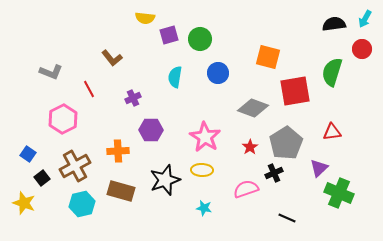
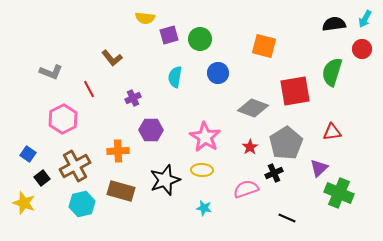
orange square: moved 4 px left, 11 px up
